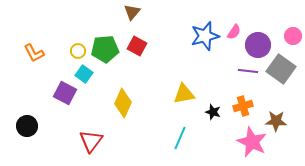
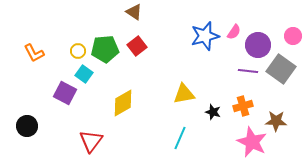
brown triangle: moved 2 px right; rotated 36 degrees counterclockwise
red square: rotated 24 degrees clockwise
yellow diamond: rotated 36 degrees clockwise
